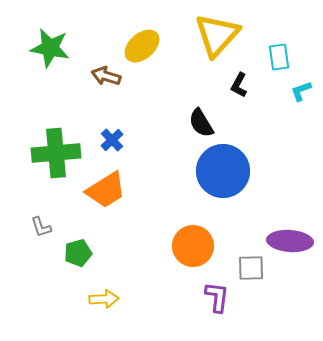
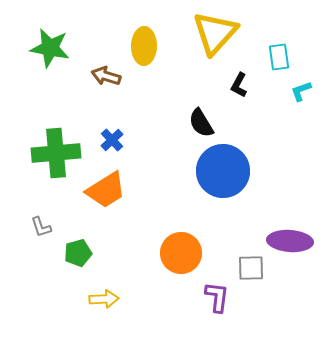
yellow triangle: moved 2 px left, 2 px up
yellow ellipse: moved 2 px right; rotated 48 degrees counterclockwise
orange circle: moved 12 px left, 7 px down
